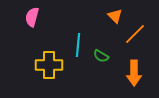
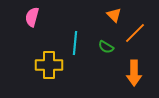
orange triangle: moved 1 px left, 1 px up
orange line: moved 1 px up
cyan line: moved 3 px left, 2 px up
green semicircle: moved 5 px right, 9 px up
